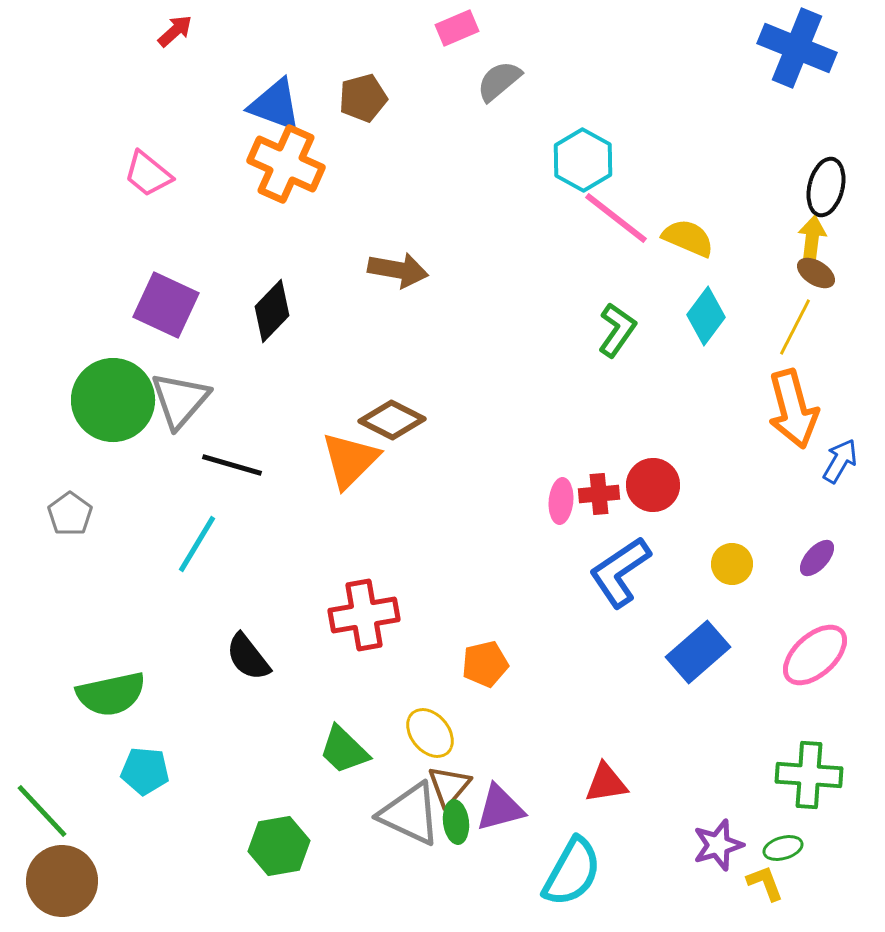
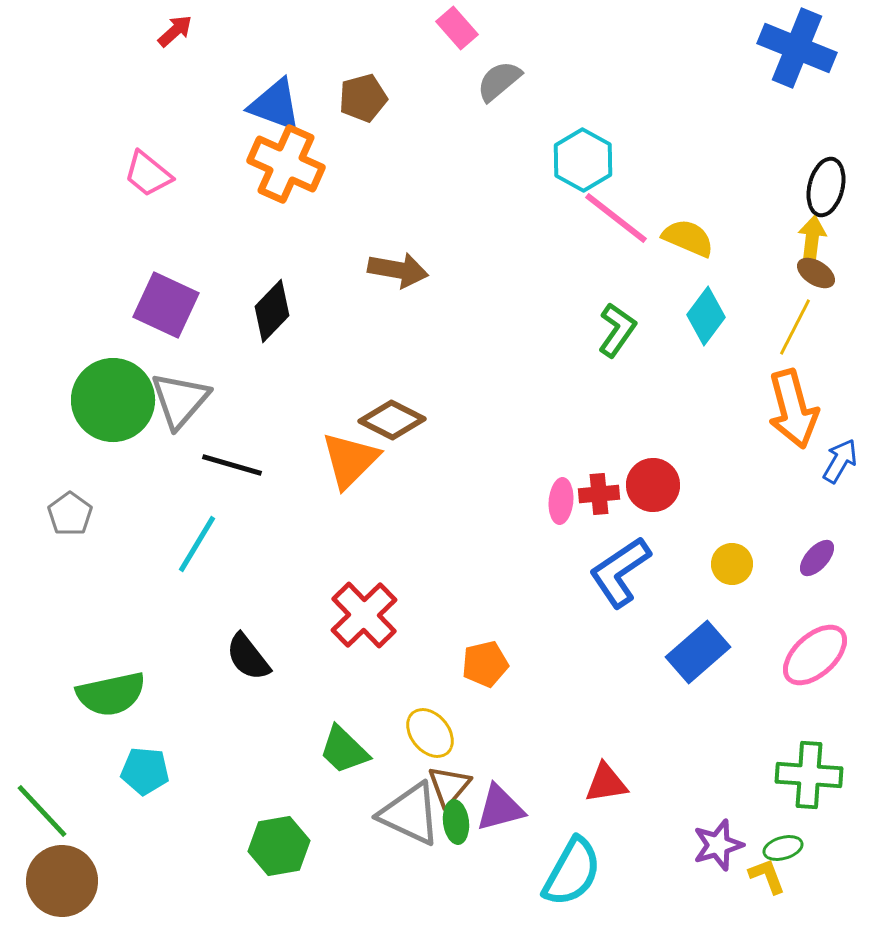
pink rectangle at (457, 28): rotated 72 degrees clockwise
red cross at (364, 615): rotated 34 degrees counterclockwise
yellow L-shape at (765, 883): moved 2 px right, 7 px up
